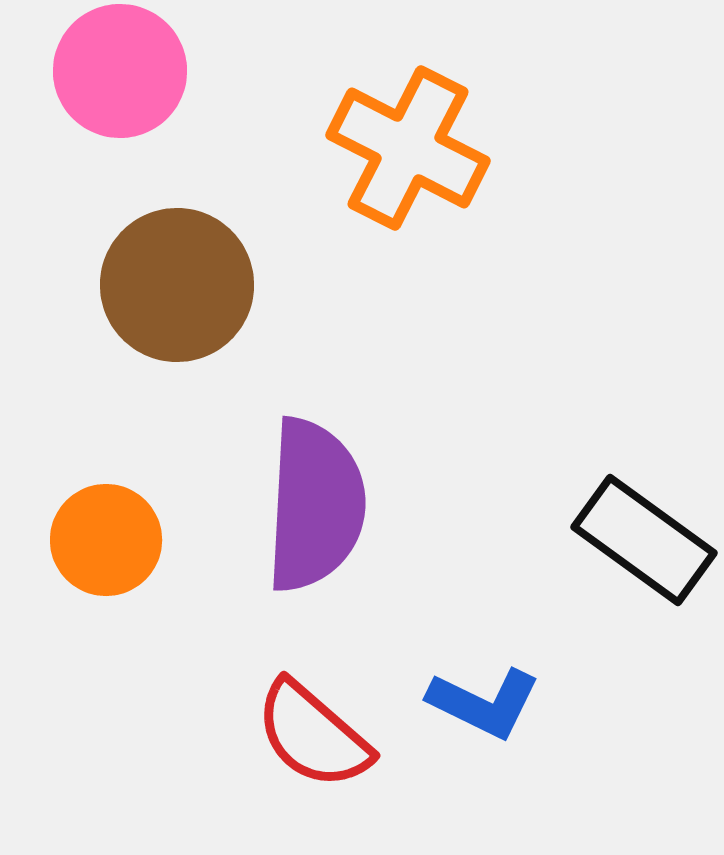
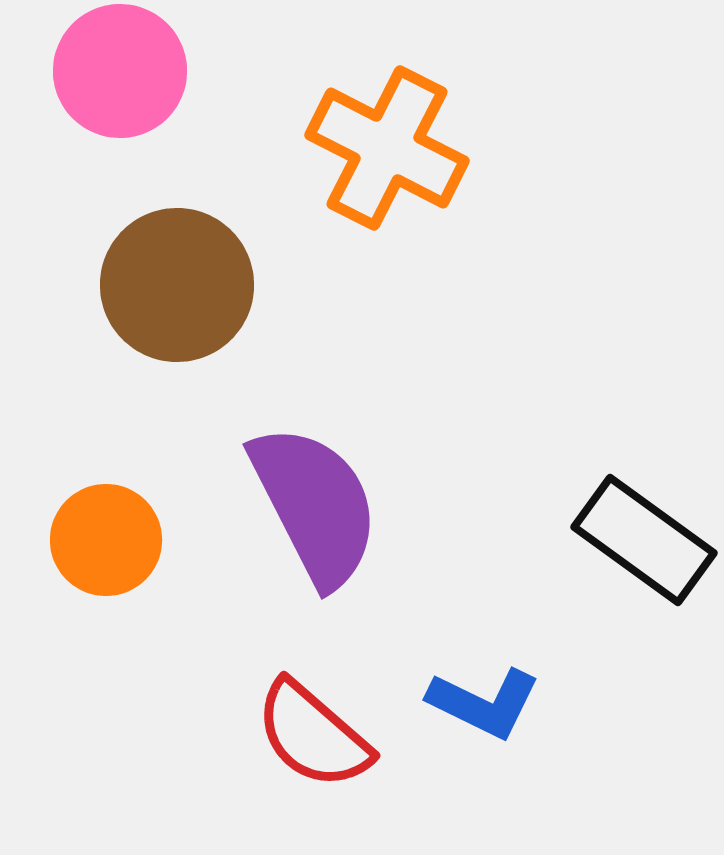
orange cross: moved 21 px left
purple semicircle: rotated 30 degrees counterclockwise
